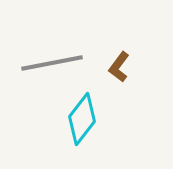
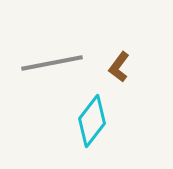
cyan diamond: moved 10 px right, 2 px down
